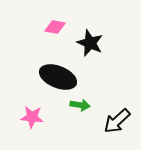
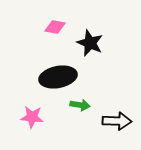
black ellipse: rotated 33 degrees counterclockwise
black arrow: rotated 136 degrees counterclockwise
